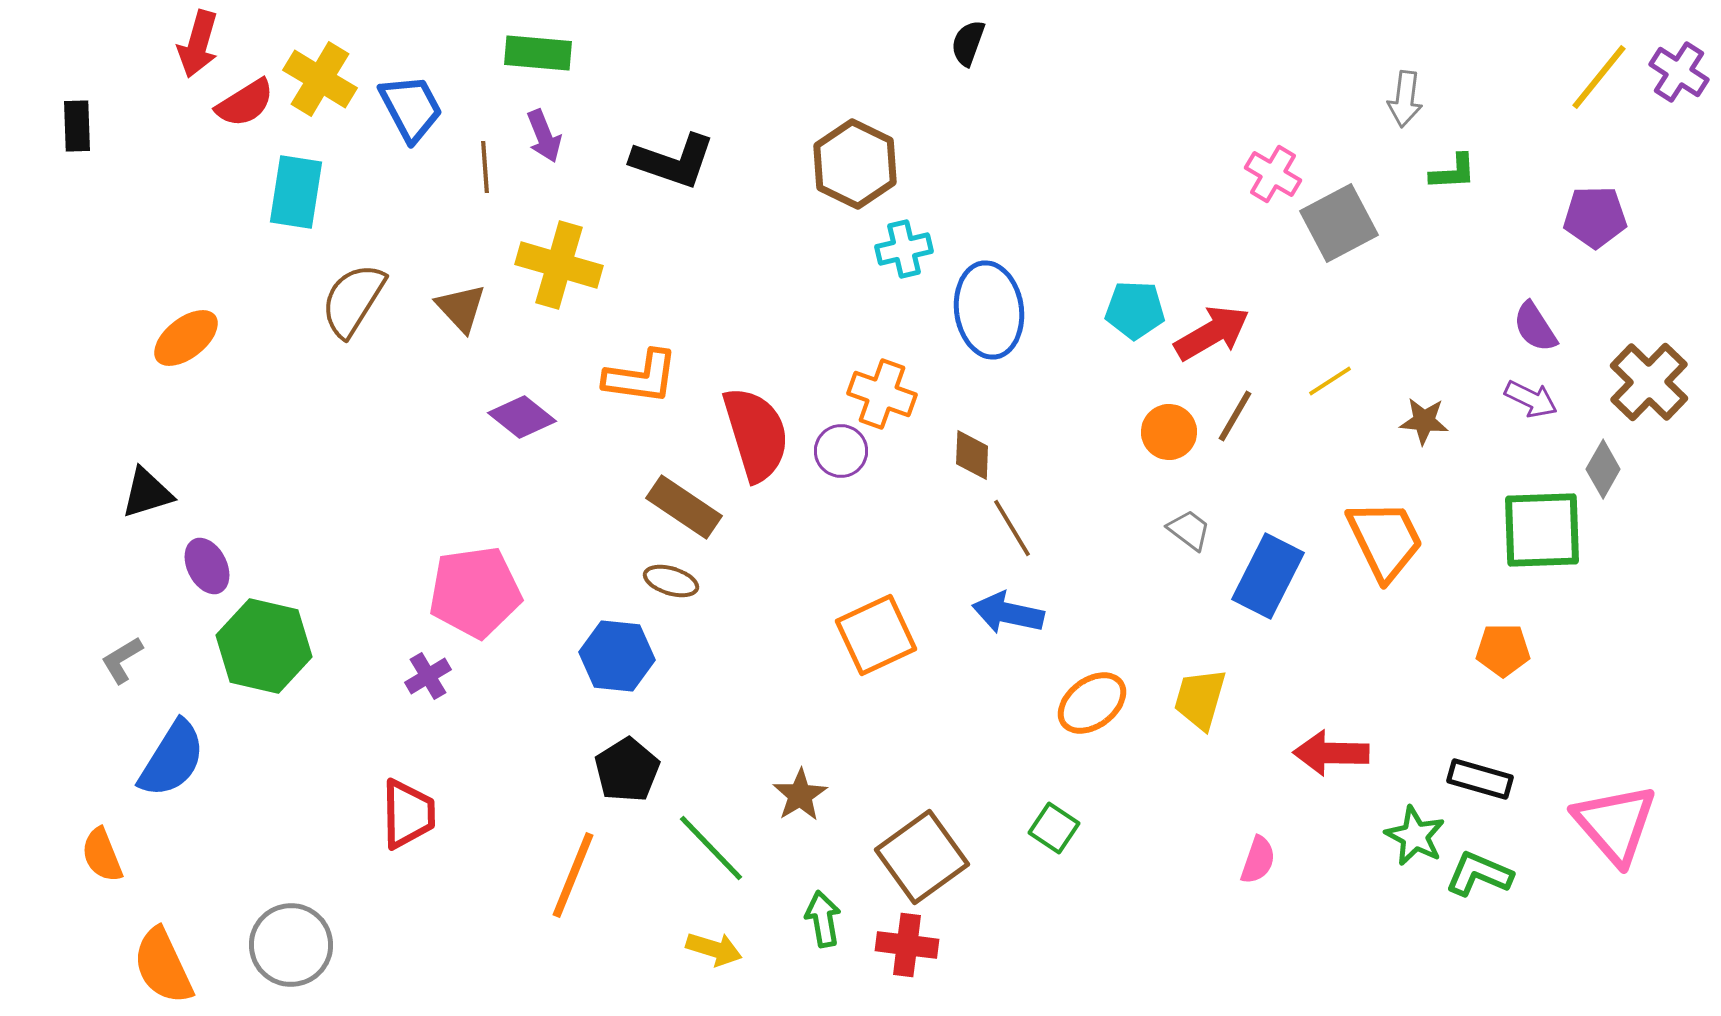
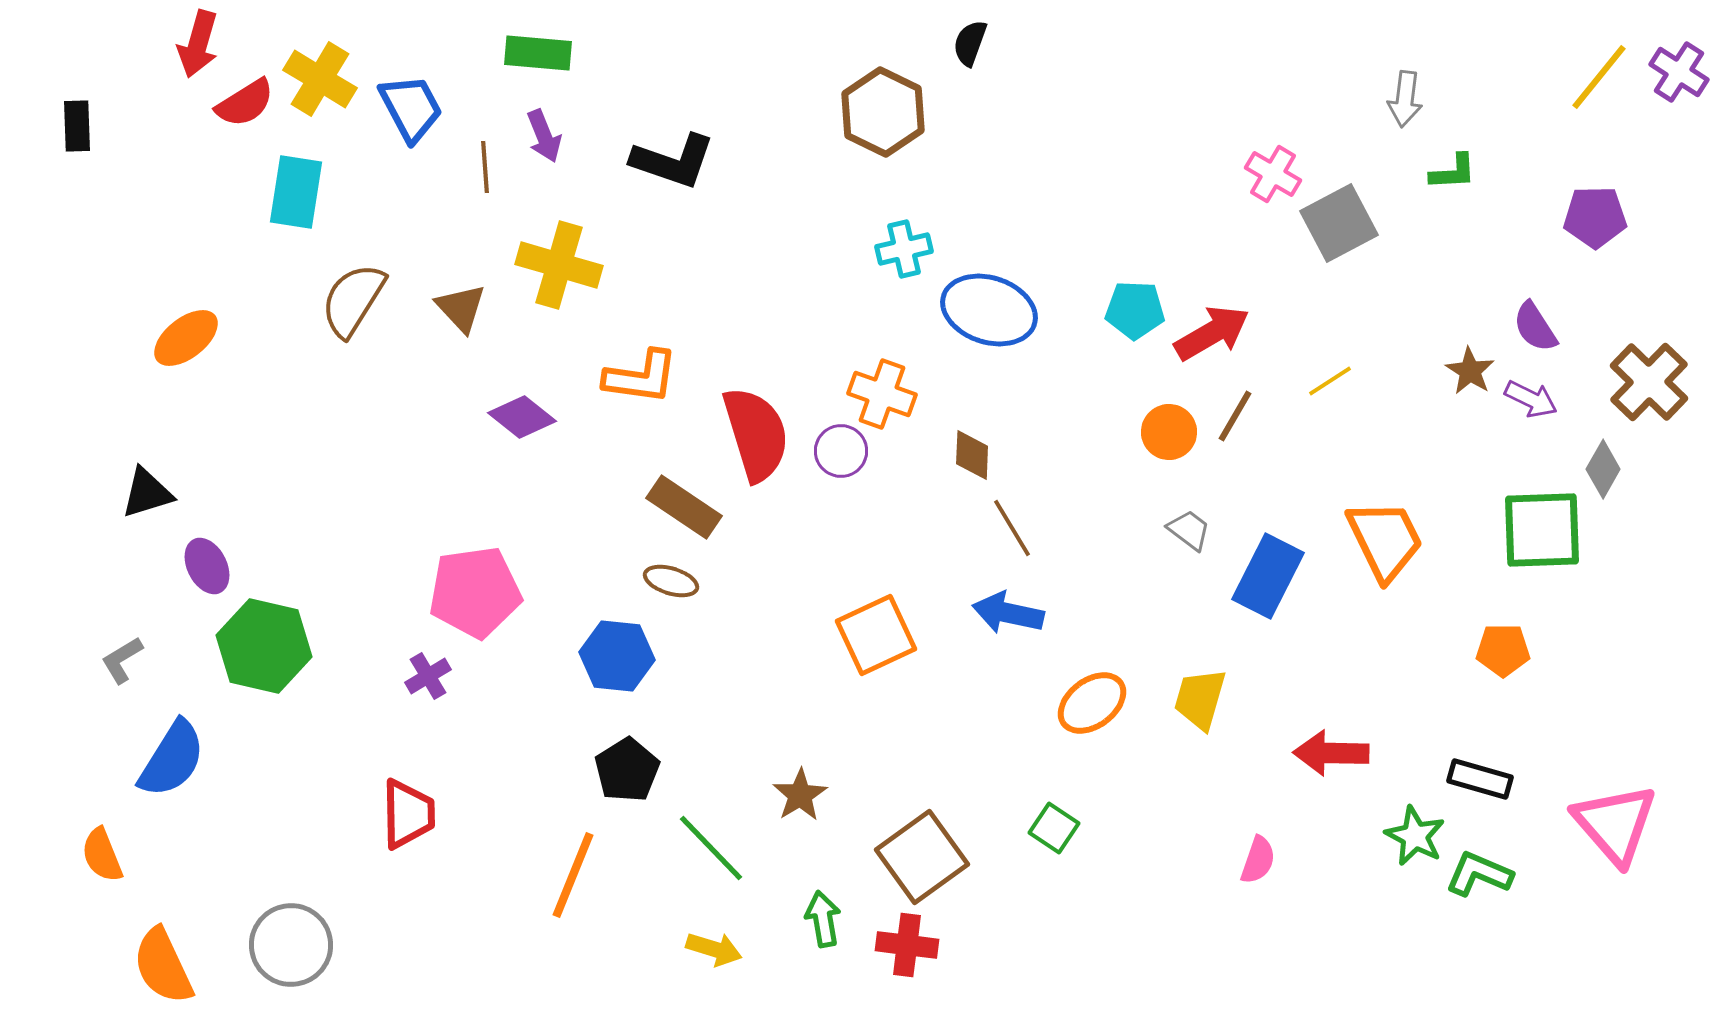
black semicircle at (968, 43): moved 2 px right
brown hexagon at (855, 164): moved 28 px right, 52 px up
blue ellipse at (989, 310): rotated 64 degrees counterclockwise
brown star at (1424, 421): moved 46 px right, 50 px up; rotated 27 degrees clockwise
